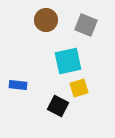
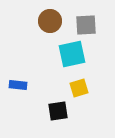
brown circle: moved 4 px right, 1 px down
gray square: rotated 25 degrees counterclockwise
cyan square: moved 4 px right, 7 px up
black square: moved 5 px down; rotated 35 degrees counterclockwise
